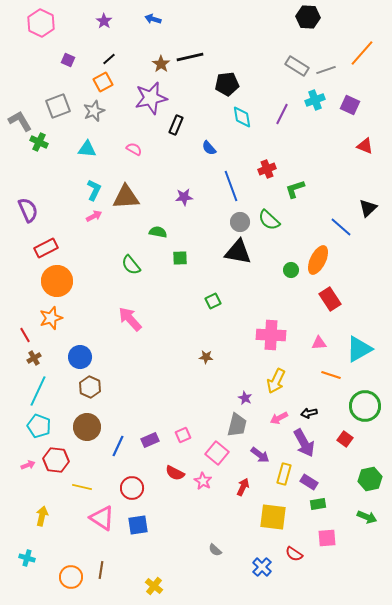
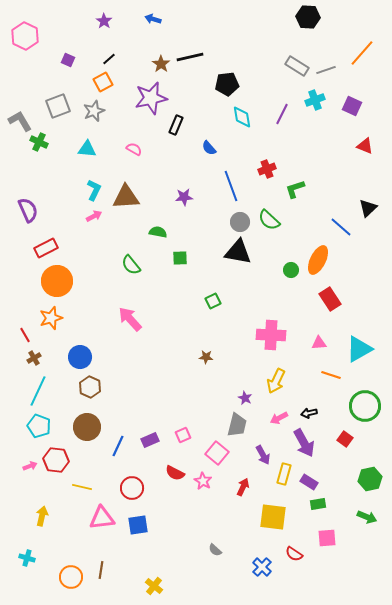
pink hexagon at (41, 23): moved 16 px left, 13 px down
purple square at (350, 105): moved 2 px right, 1 px down
purple arrow at (260, 455): moved 3 px right; rotated 24 degrees clockwise
pink arrow at (28, 465): moved 2 px right, 1 px down
pink triangle at (102, 518): rotated 40 degrees counterclockwise
